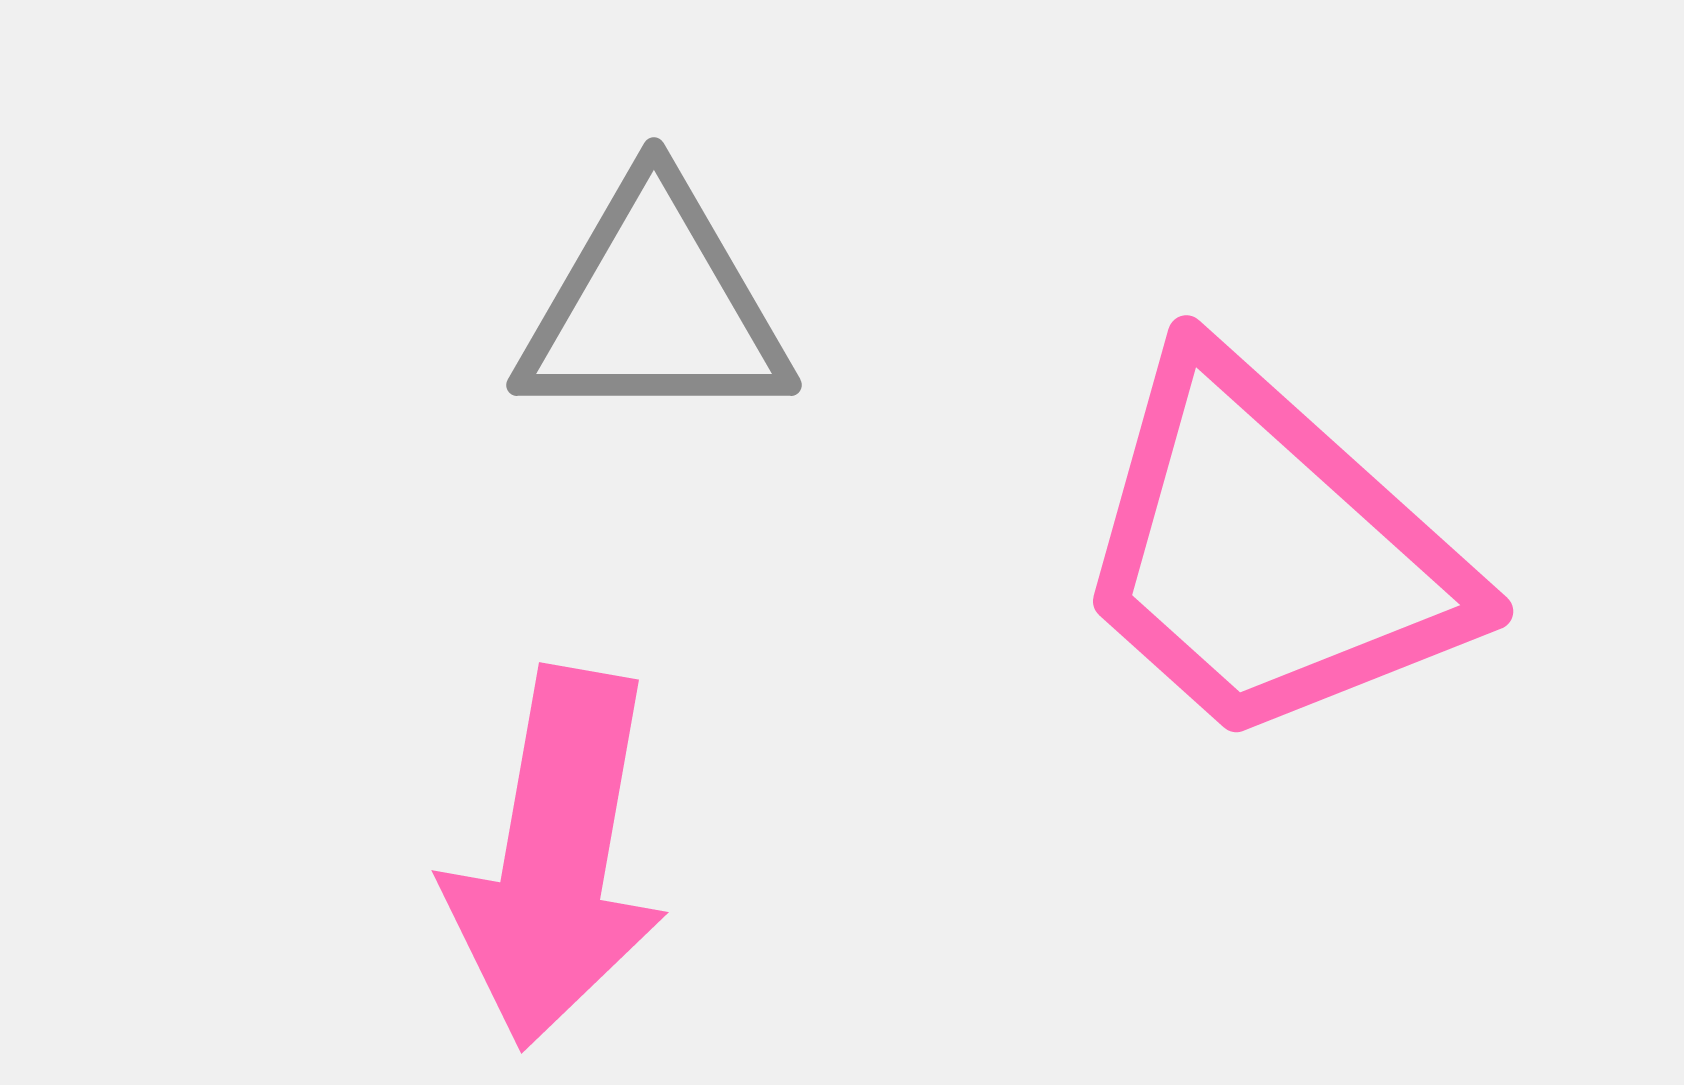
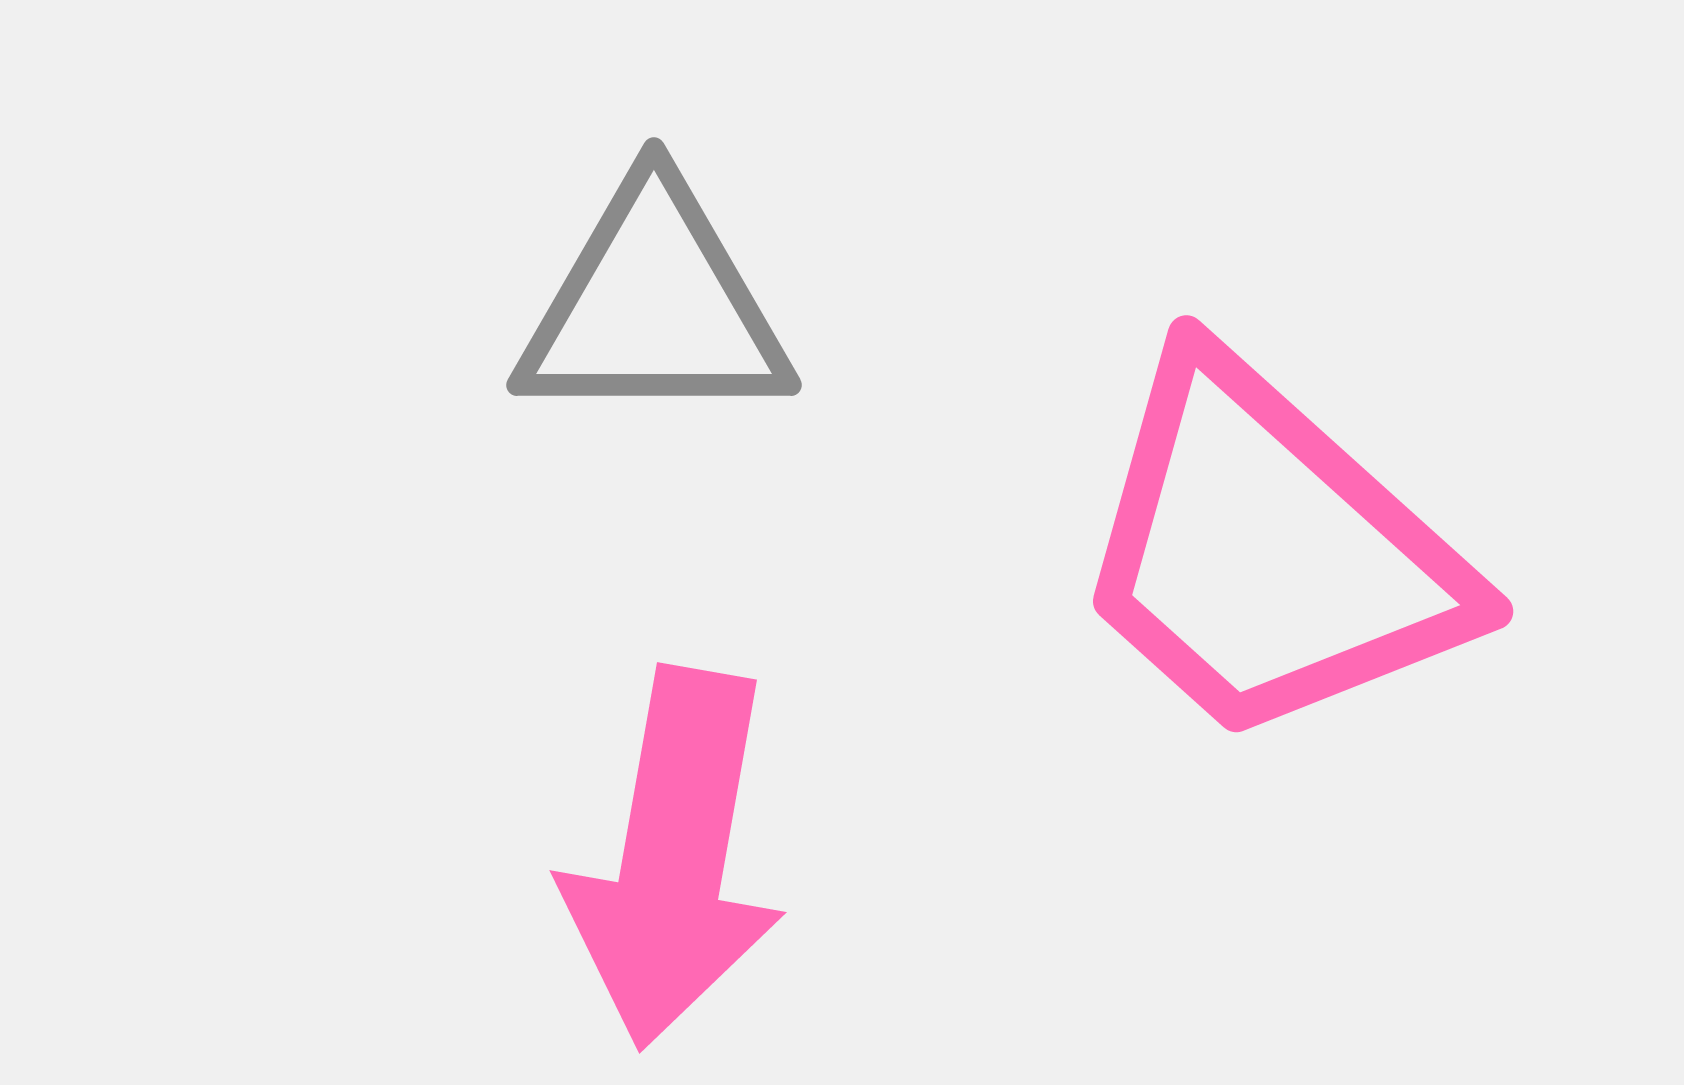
pink arrow: moved 118 px right
